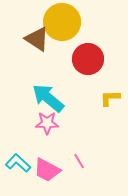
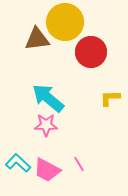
yellow circle: moved 3 px right
brown triangle: rotated 40 degrees counterclockwise
red circle: moved 3 px right, 7 px up
pink star: moved 1 px left, 2 px down
pink line: moved 3 px down
